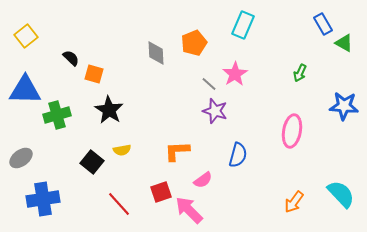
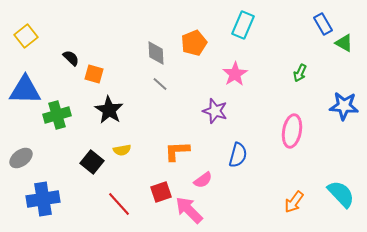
gray line: moved 49 px left
